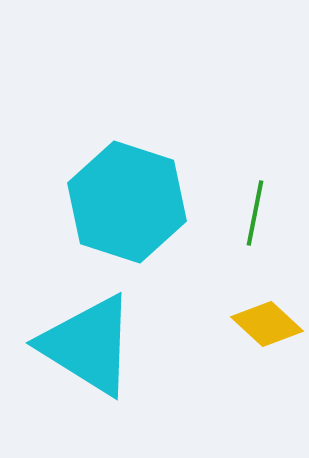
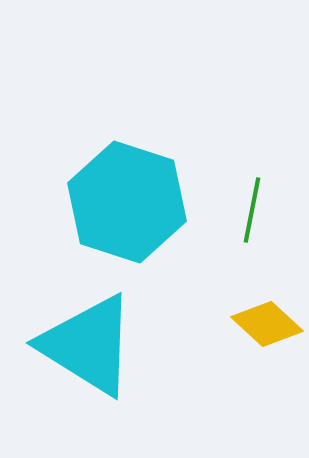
green line: moved 3 px left, 3 px up
